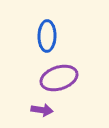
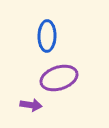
purple arrow: moved 11 px left, 5 px up
